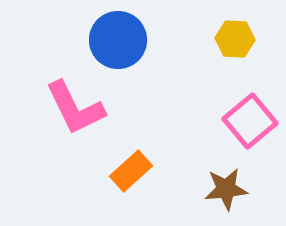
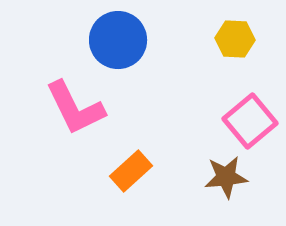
brown star: moved 12 px up
